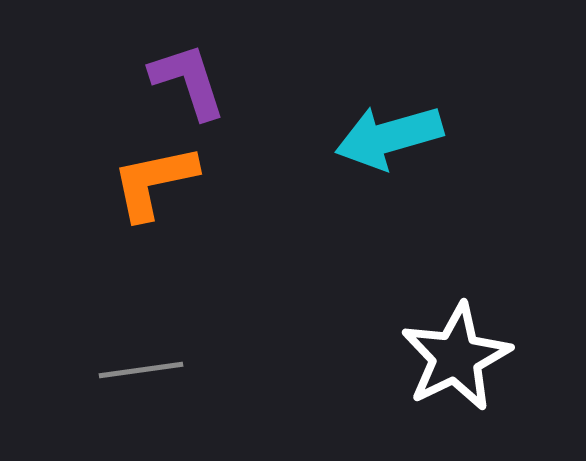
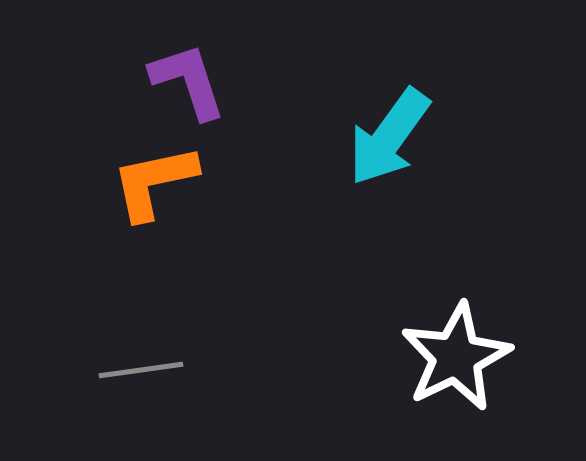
cyan arrow: rotated 38 degrees counterclockwise
